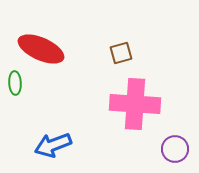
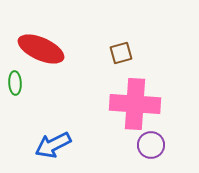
blue arrow: rotated 6 degrees counterclockwise
purple circle: moved 24 px left, 4 px up
